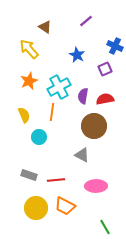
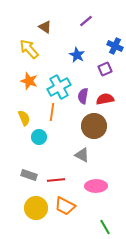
orange star: rotated 30 degrees counterclockwise
yellow semicircle: moved 3 px down
